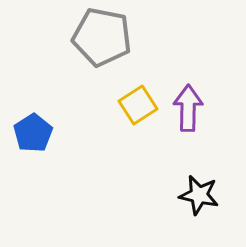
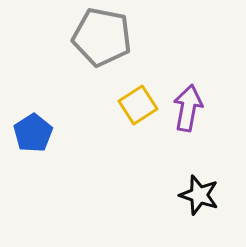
purple arrow: rotated 9 degrees clockwise
black star: rotated 6 degrees clockwise
